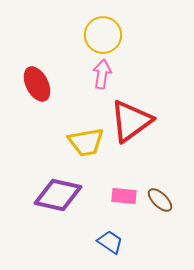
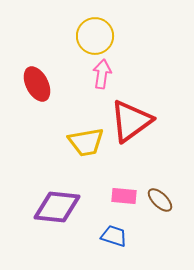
yellow circle: moved 8 px left, 1 px down
purple diamond: moved 1 px left, 12 px down; rotated 6 degrees counterclockwise
blue trapezoid: moved 4 px right, 6 px up; rotated 16 degrees counterclockwise
